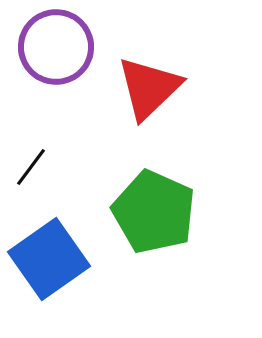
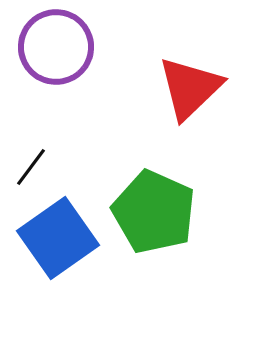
red triangle: moved 41 px right
blue square: moved 9 px right, 21 px up
